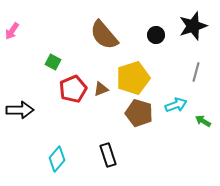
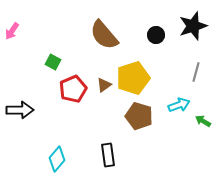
brown triangle: moved 3 px right, 4 px up; rotated 14 degrees counterclockwise
cyan arrow: moved 3 px right
brown pentagon: moved 3 px down
black rectangle: rotated 10 degrees clockwise
